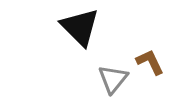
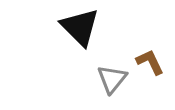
gray triangle: moved 1 px left
